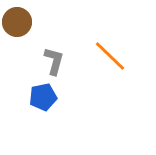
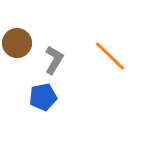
brown circle: moved 21 px down
gray L-shape: moved 1 px up; rotated 16 degrees clockwise
